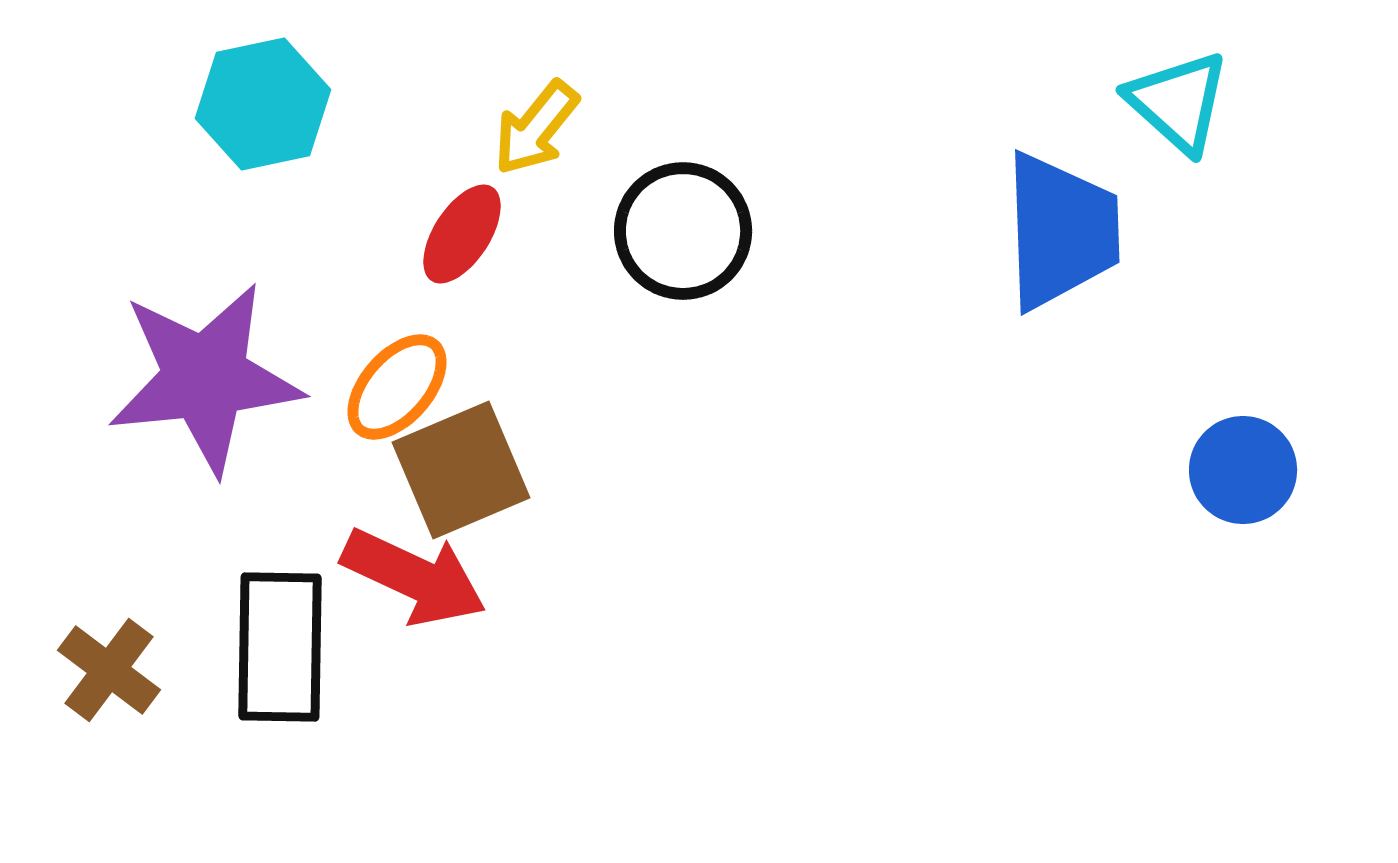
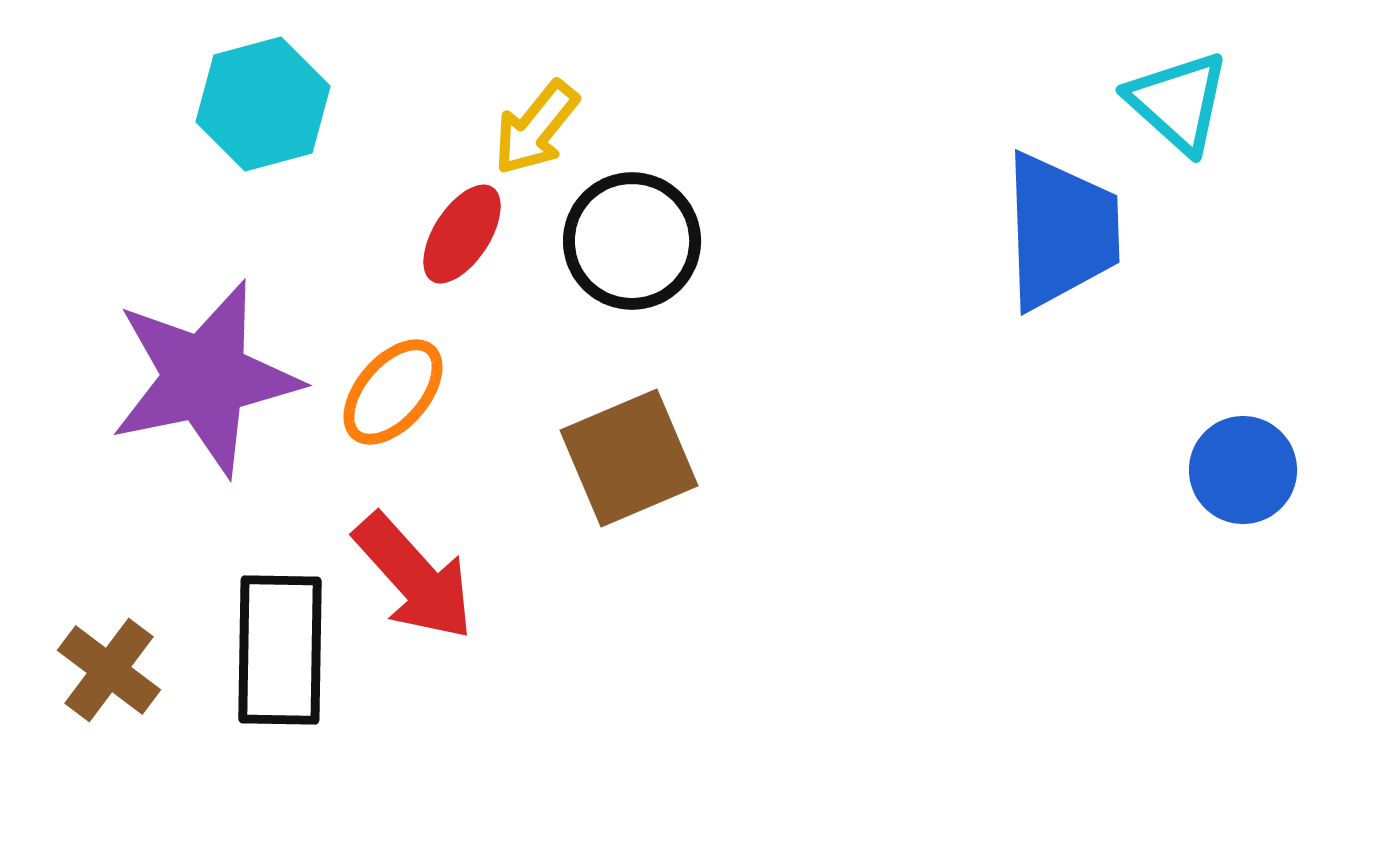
cyan hexagon: rotated 3 degrees counterclockwise
black circle: moved 51 px left, 10 px down
purple star: rotated 6 degrees counterclockwise
orange ellipse: moved 4 px left, 5 px down
brown square: moved 168 px right, 12 px up
red arrow: rotated 23 degrees clockwise
black rectangle: moved 3 px down
